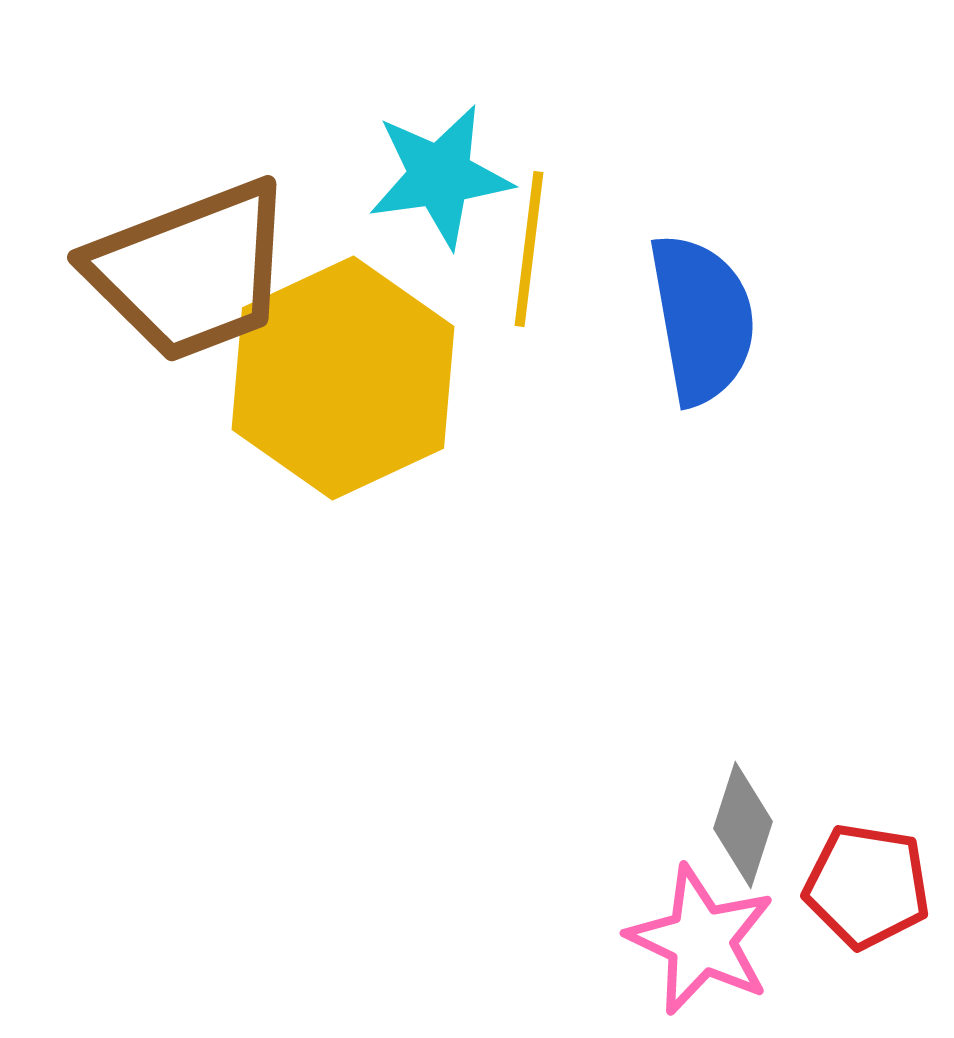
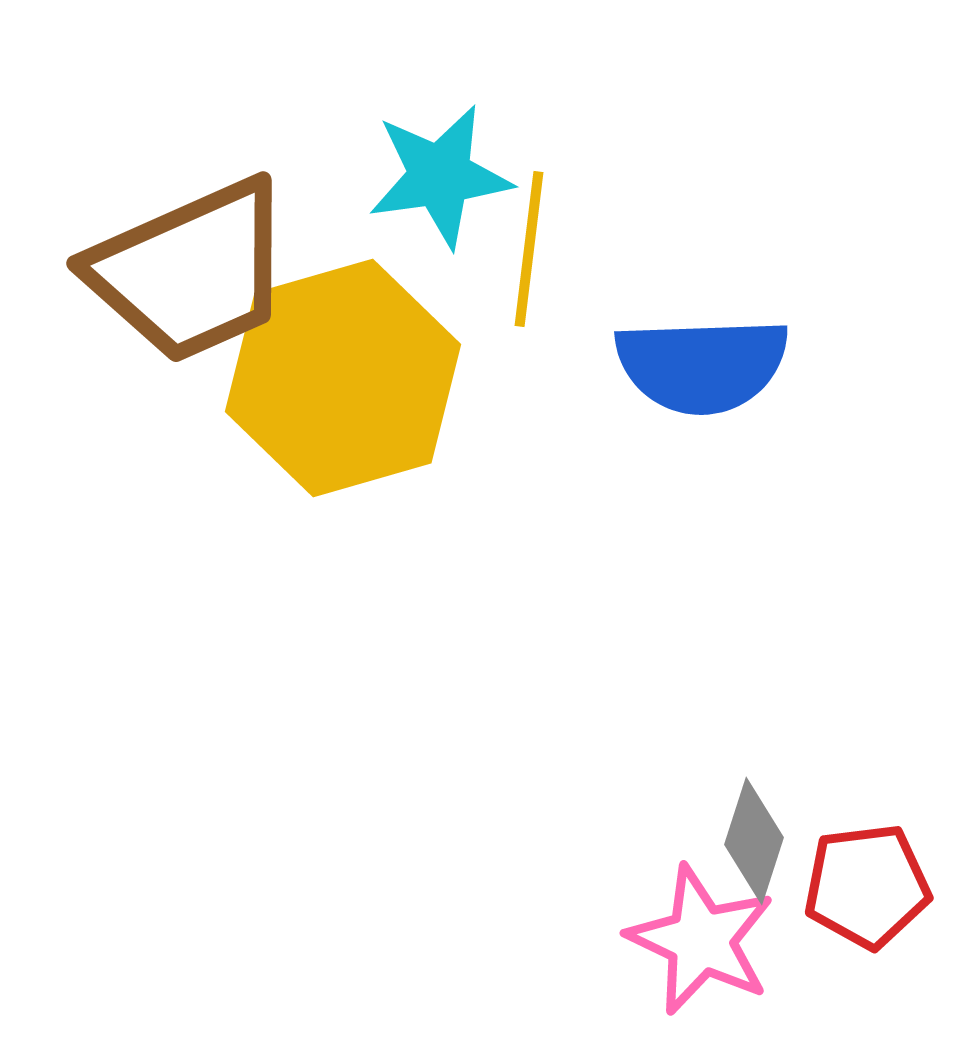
brown trapezoid: rotated 3 degrees counterclockwise
blue semicircle: moved 46 px down; rotated 98 degrees clockwise
yellow hexagon: rotated 9 degrees clockwise
gray diamond: moved 11 px right, 16 px down
red pentagon: rotated 16 degrees counterclockwise
